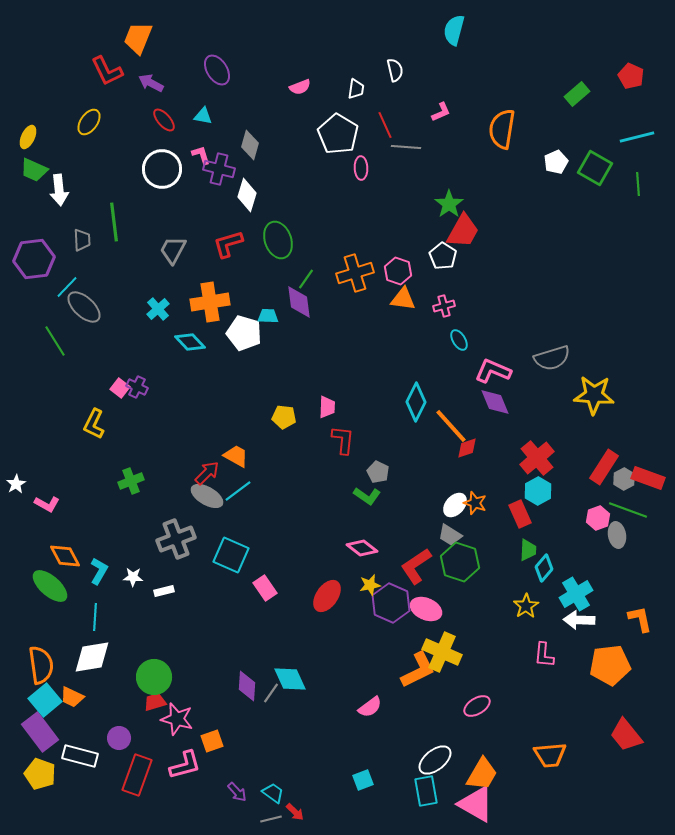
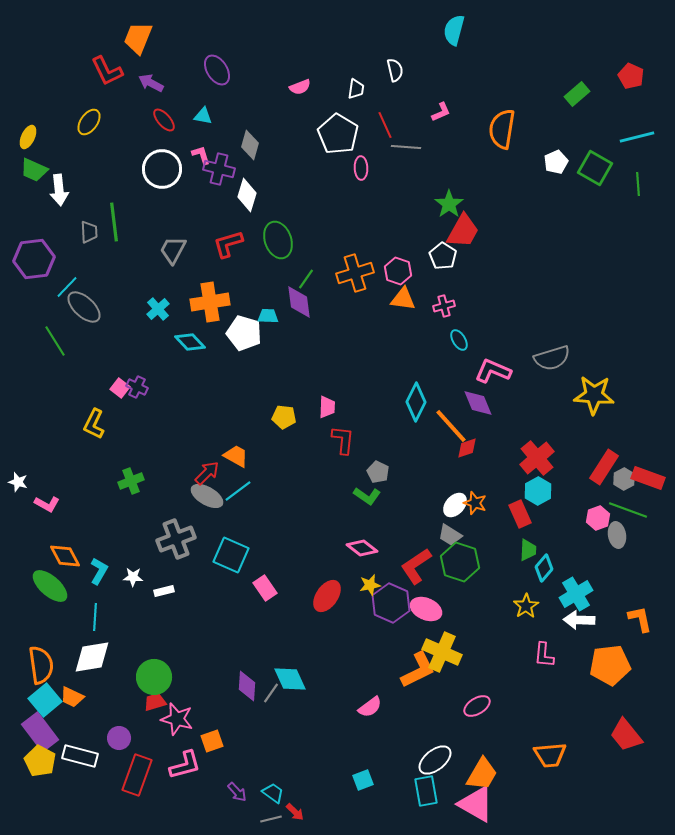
gray trapezoid at (82, 240): moved 7 px right, 8 px up
purple diamond at (495, 402): moved 17 px left, 1 px down
white star at (16, 484): moved 2 px right, 2 px up; rotated 24 degrees counterclockwise
yellow pentagon at (40, 774): moved 13 px up; rotated 8 degrees clockwise
